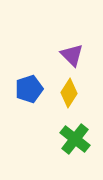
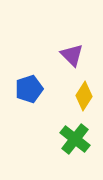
yellow diamond: moved 15 px right, 3 px down
